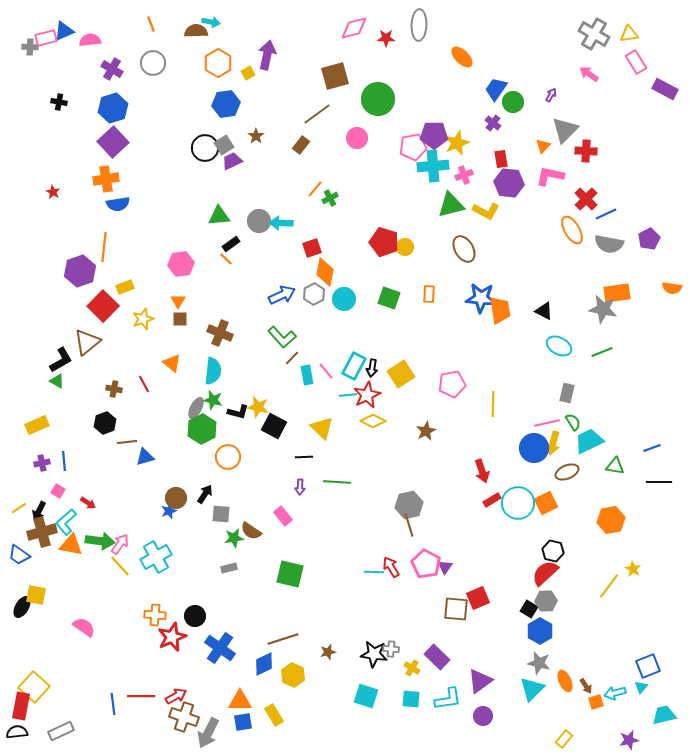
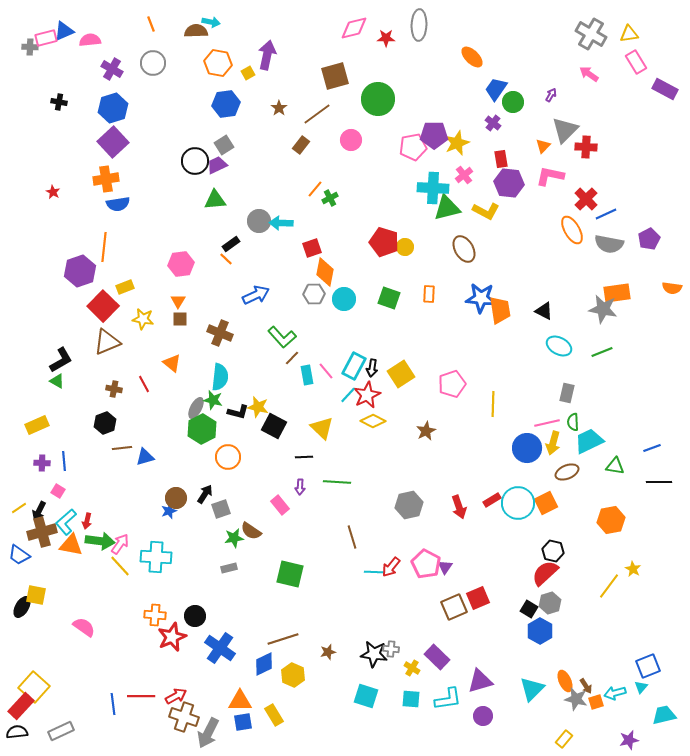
gray cross at (594, 34): moved 3 px left
orange ellipse at (462, 57): moved 10 px right
orange hexagon at (218, 63): rotated 20 degrees counterclockwise
brown star at (256, 136): moved 23 px right, 28 px up
pink circle at (357, 138): moved 6 px left, 2 px down
black circle at (205, 148): moved 10 px left, 13 px down
red cross at (586, 151): moved 4 px up
purple trapezoid at (232, 161): moved 15 px left, 4 px down
cyan cross at (433, 166): moved 22 px down; rotated 8 degrees clockwise
pink cross at (464, 175): rotated 18 degrees counterclockwise
green triangle at (451, 205): moved 4 px left, 3 px down
green triangle at (219, 216): moved 4 px left, 16 px up
gray hexagon at (314, 294): rotated 25 degrees clockwise
blue arrow at (282, 295): moved 26 px left
yellow star at (143, 319): rotated 30 degrees clockwise
brown triangle at (87, 342): moved 20 px right; rotated 16 degrees clockwise
cyan semicircle at (213, 371): moved 7 px right, 6 px down
pink pentagon at (452, 384): rotated 8 degrees counterclockwise
cyan line at (348, 395): rotated 42 degrees counterclockwise
green semicircle at (573, 422): rotated 150 degrees counterclockwise
brown line at (127, 442): moved 5 px left, 6 px down
blue circle at (534, 448): moved 7 px left
purple cross at (42, 463): rotated 14 degrees clockwise
red arrow at (482, 471): moved 23 px left, 36 px down
red arrow at (88, 503): moved 1 px left, 18 px down; rotated 70 degrees clockwise
gray square at (221, 514): moved 5 px up; rotated 24 degrees counterclockwise
pink rectangle at (283, 516): moved 3 px left, 11 px up
brown line at (409, 525): moved 57 px left, 12 px down
cyan cross at (156, 557): rotated 32 degrees clockwise
red arrow at (391, 567): rotated 110 degrees counterclockwise
gray hexagon at (546, 601): moved 4 px right, 2 px down; rotated 15 degrees counterclockwise
brown square at (456, 609): moved 2 px left, 2 px up; rotated 28 degrees counterclockwise
gray star at (539, 663): moved 37 px right, 36 px down
purple triangle at (480, 681): rotated 20 degrees clockwise
red rectangle at (21, 706): rotated 32 degrees clockwise
